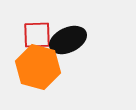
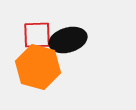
black ellipse: rotated 9 degrees clockwise
